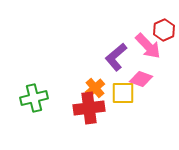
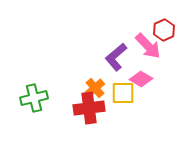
pink diamond: rotated 10 degrees clockwise
